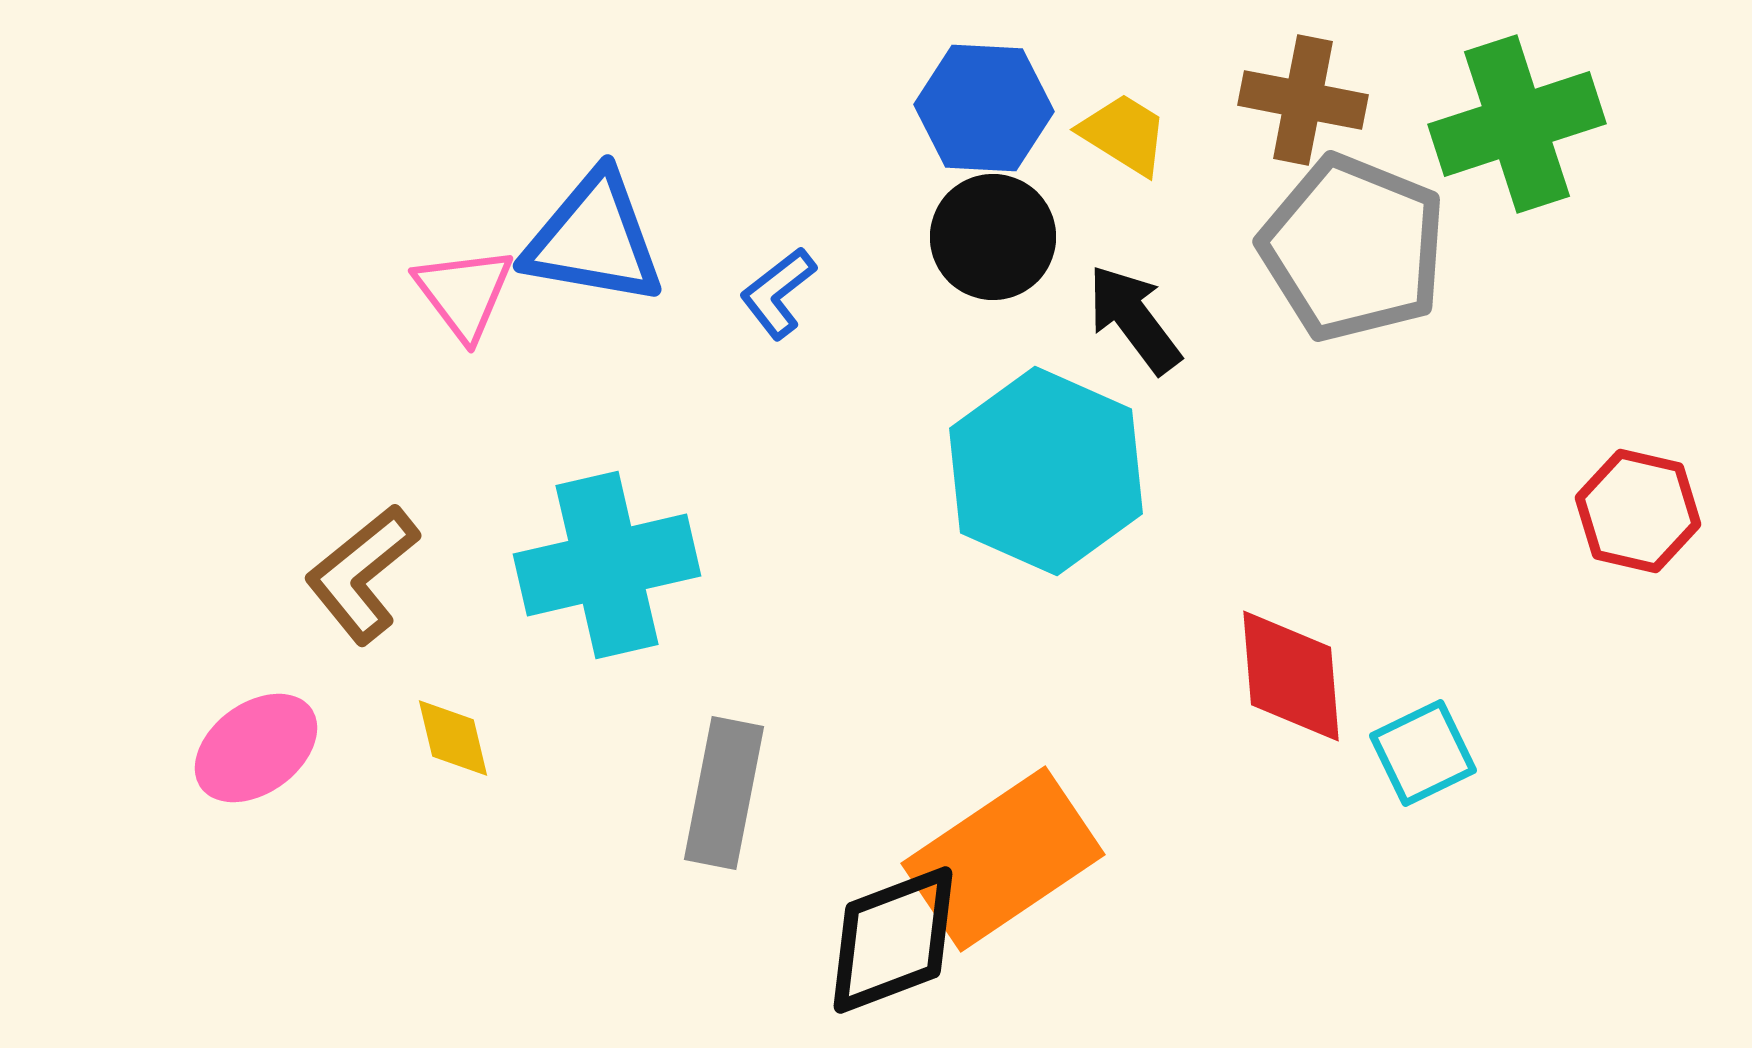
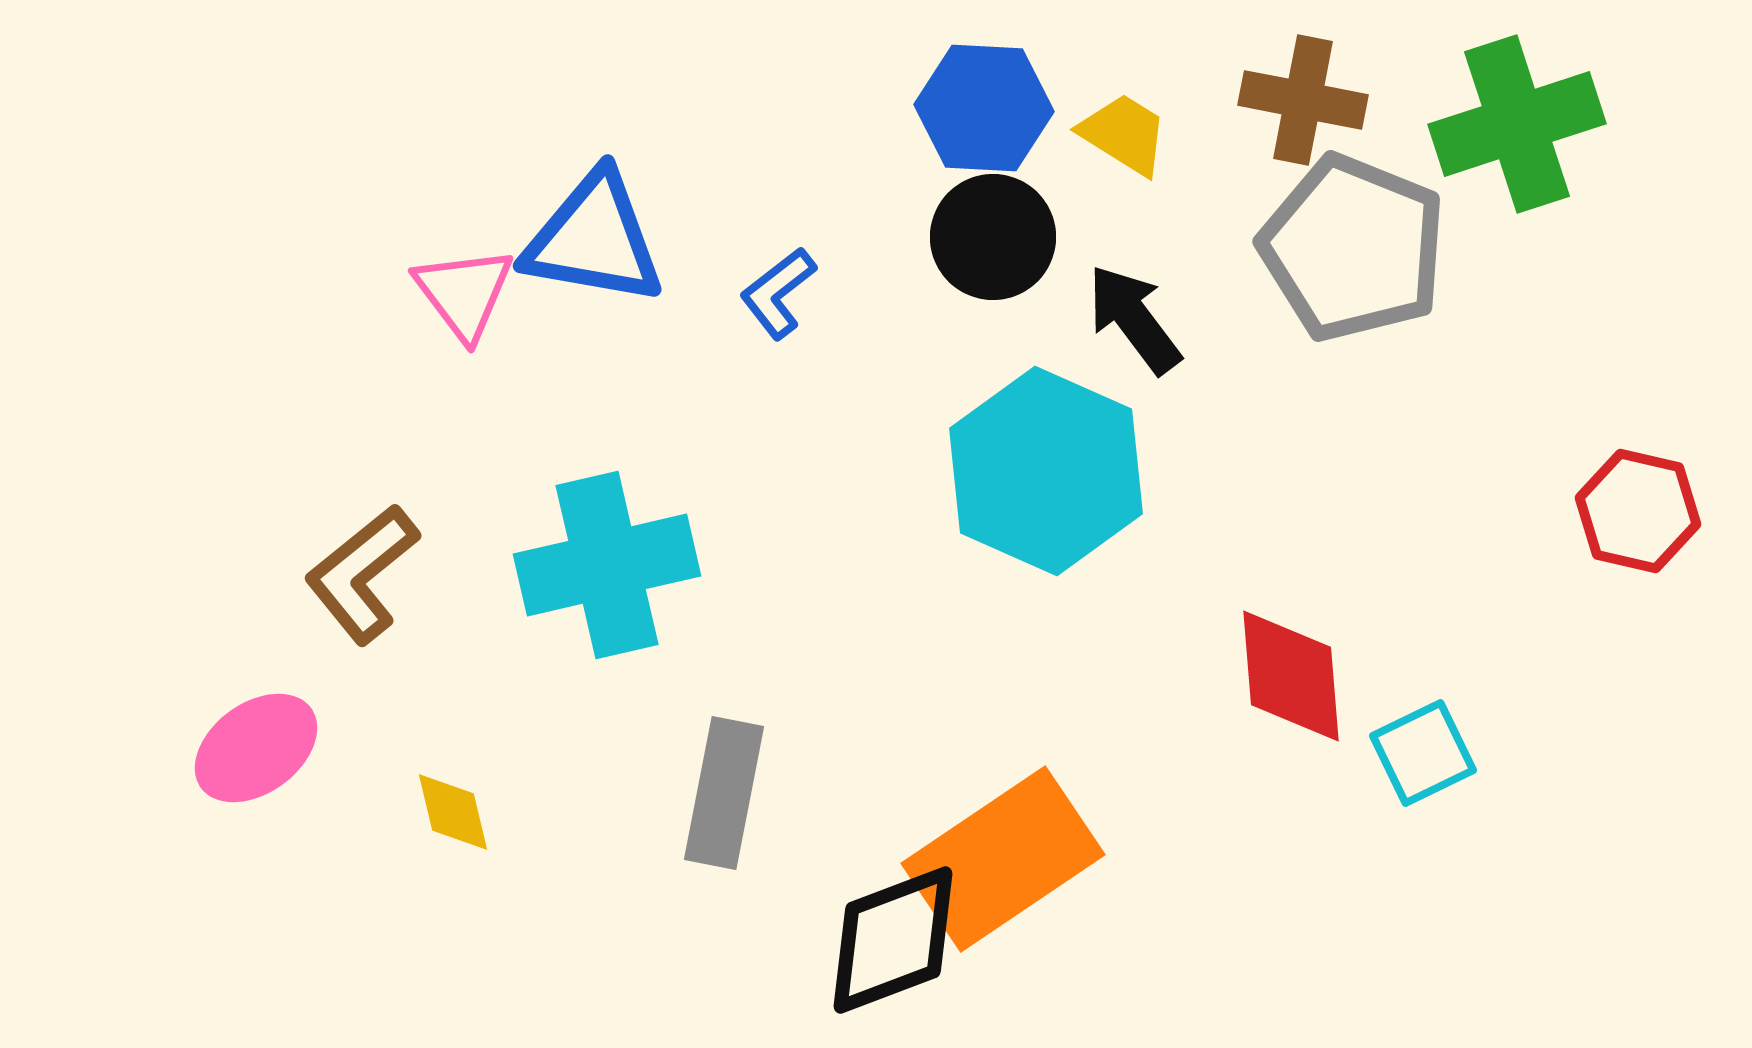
yellow diamond: moved 74 px down
